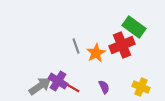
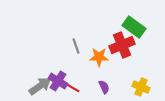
orange star: moved 3 px right, 4 px down; rotated 30 degrees clockwise
